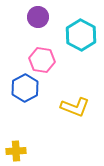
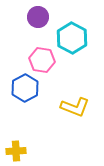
cyan hexagon: moved 9 px left, 3 px down
